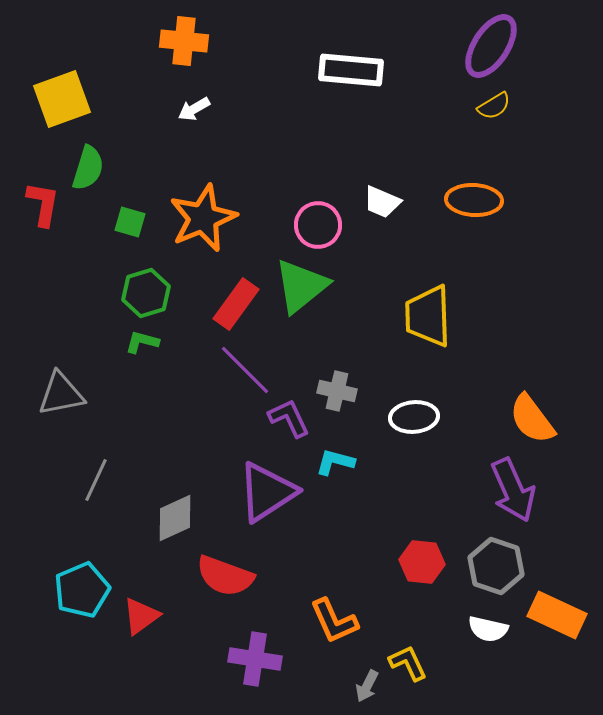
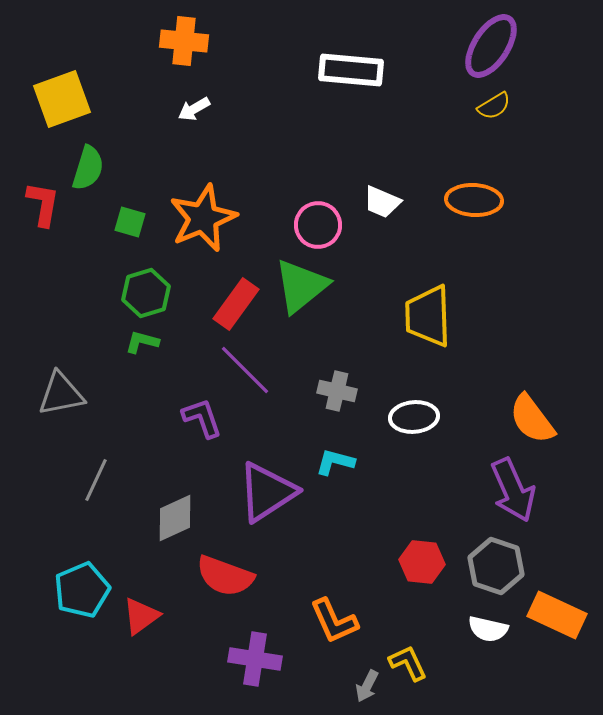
purple L-shape: moved 87 px left; rotated 6 degrees clockwise
